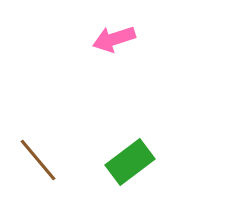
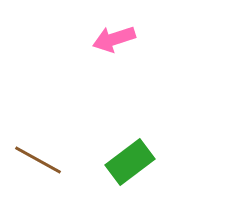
brown line: rotated 21 degrees counterclockwise
